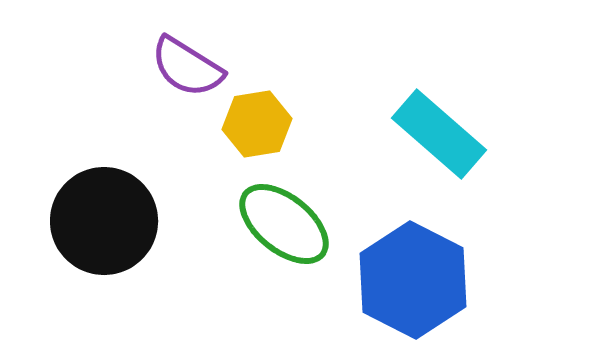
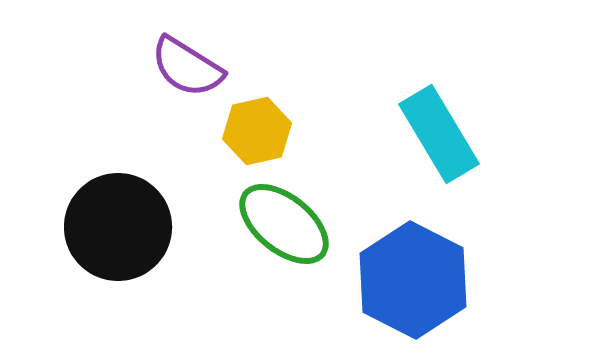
yellow hexagon: moved 7 px down; rotated 4 degrees counterclockwise
cyan rectangle: rotated 18 degrees clockwise
black circle: moved 14 px right, 6 px down
